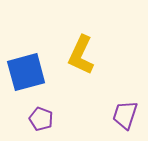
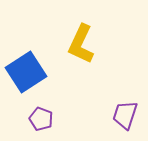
yellow L-shape: moved 11 px up
blue square: rotated 18 degrees counterclockwise
